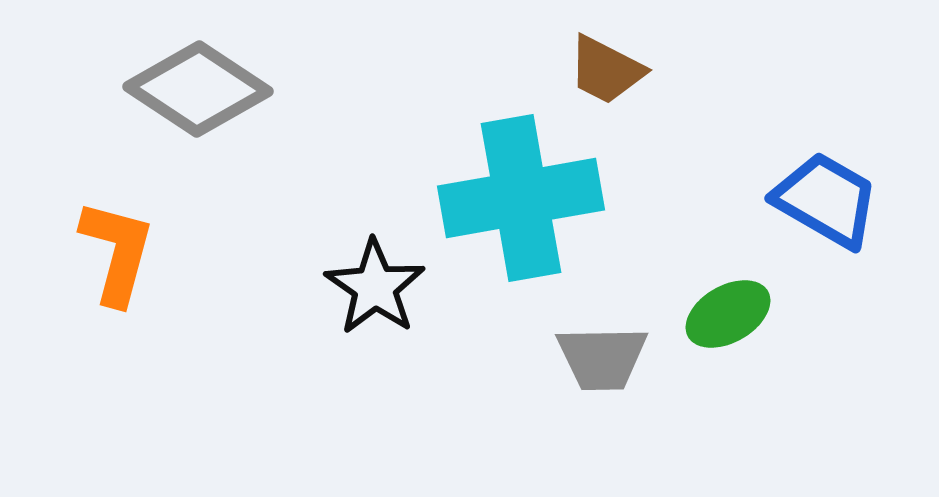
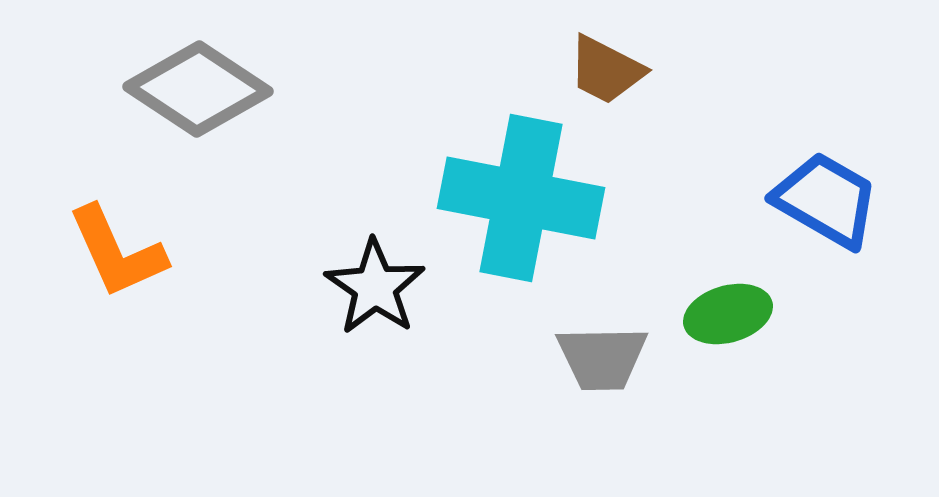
cyan cross: rotated 21 degrees clockwise
orange L-shape: rotated 141 degrees clockwise
green ellipse: rotated 14 degrees clockwise
